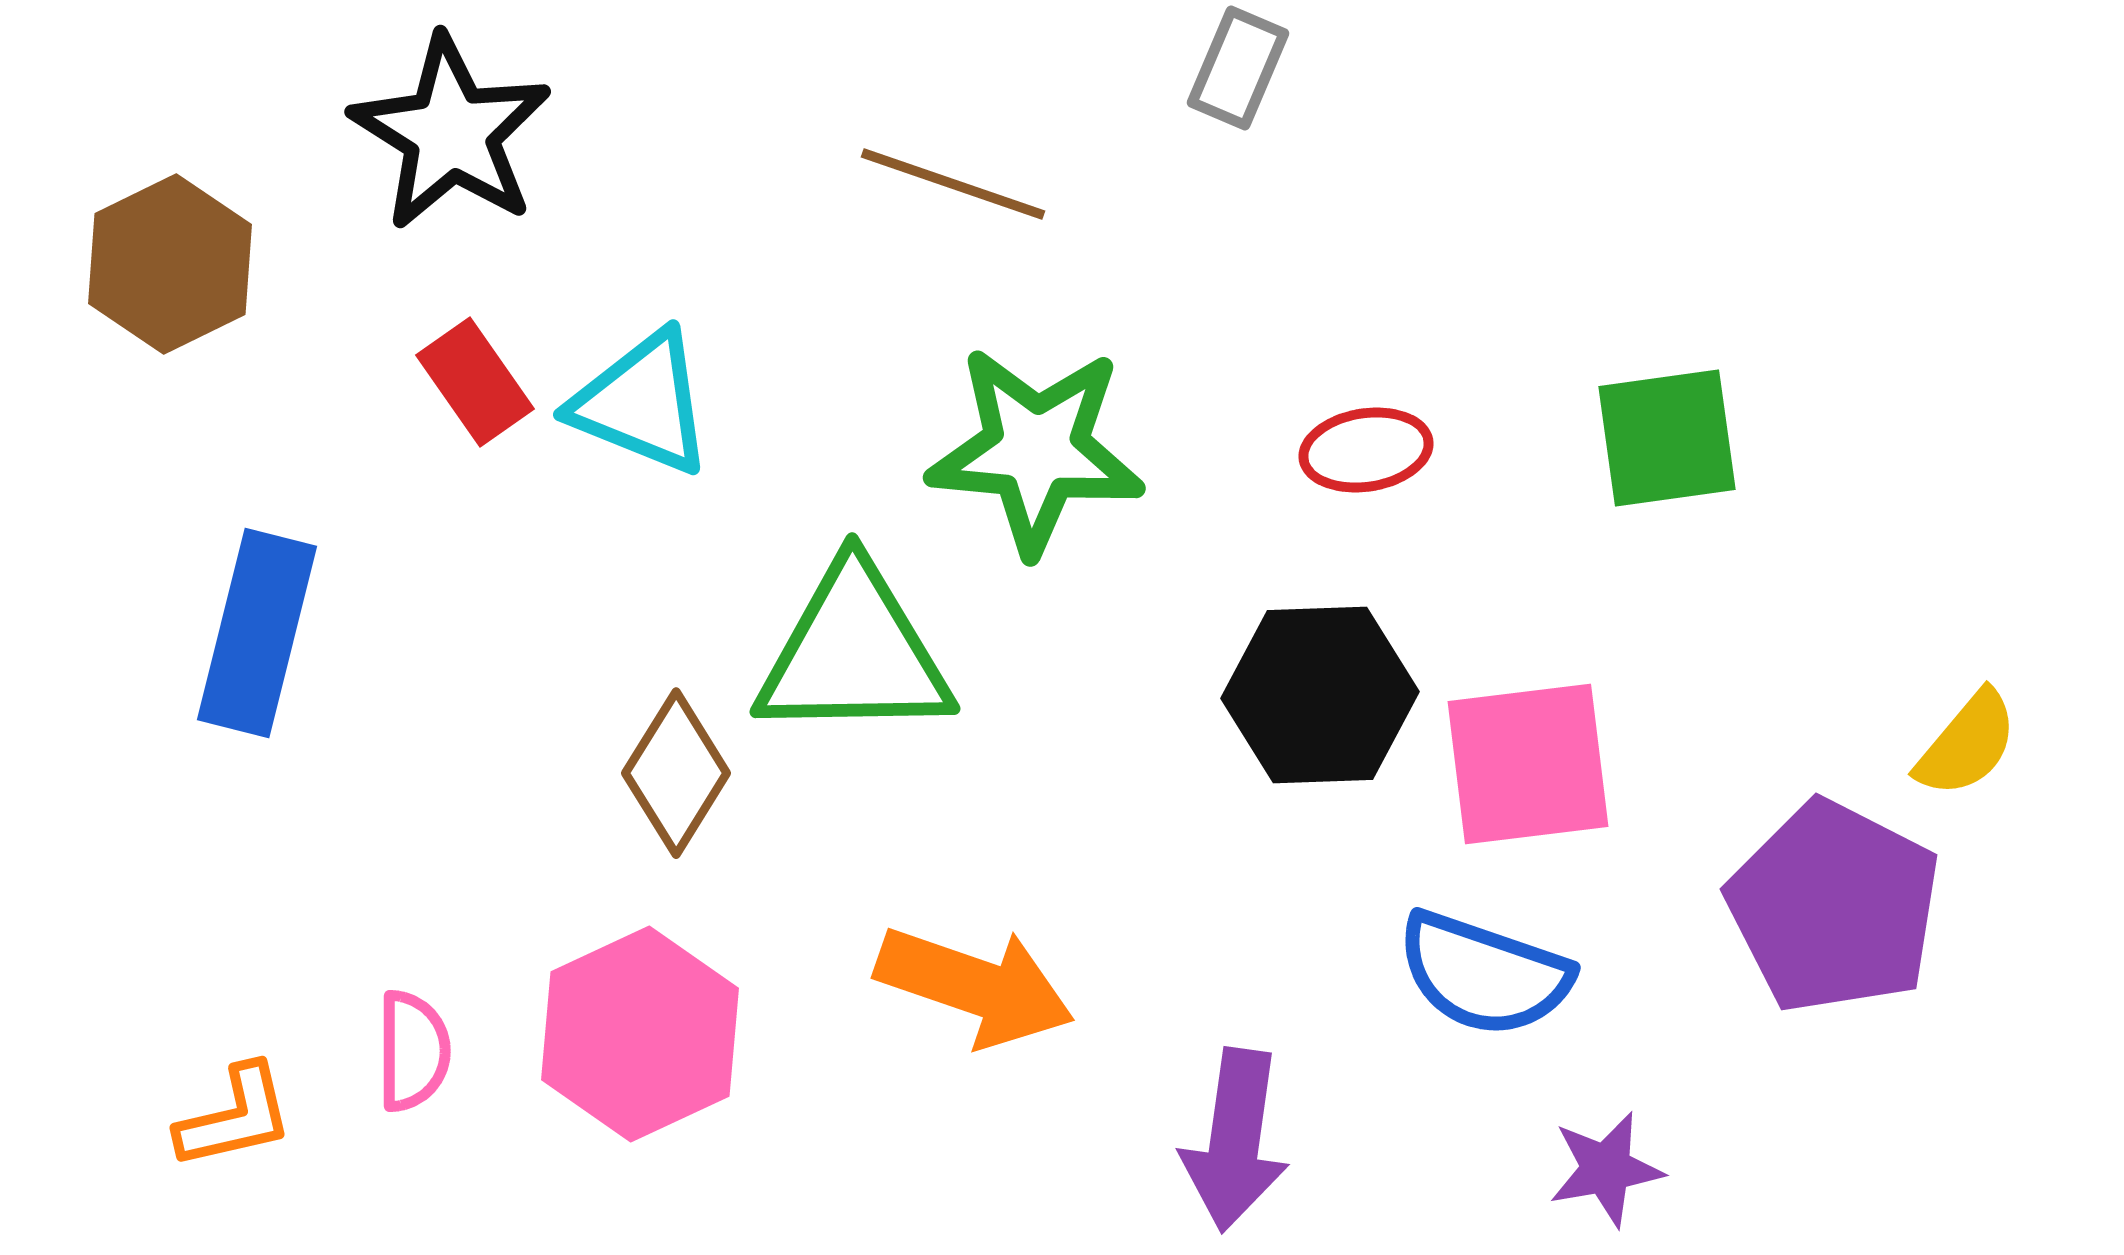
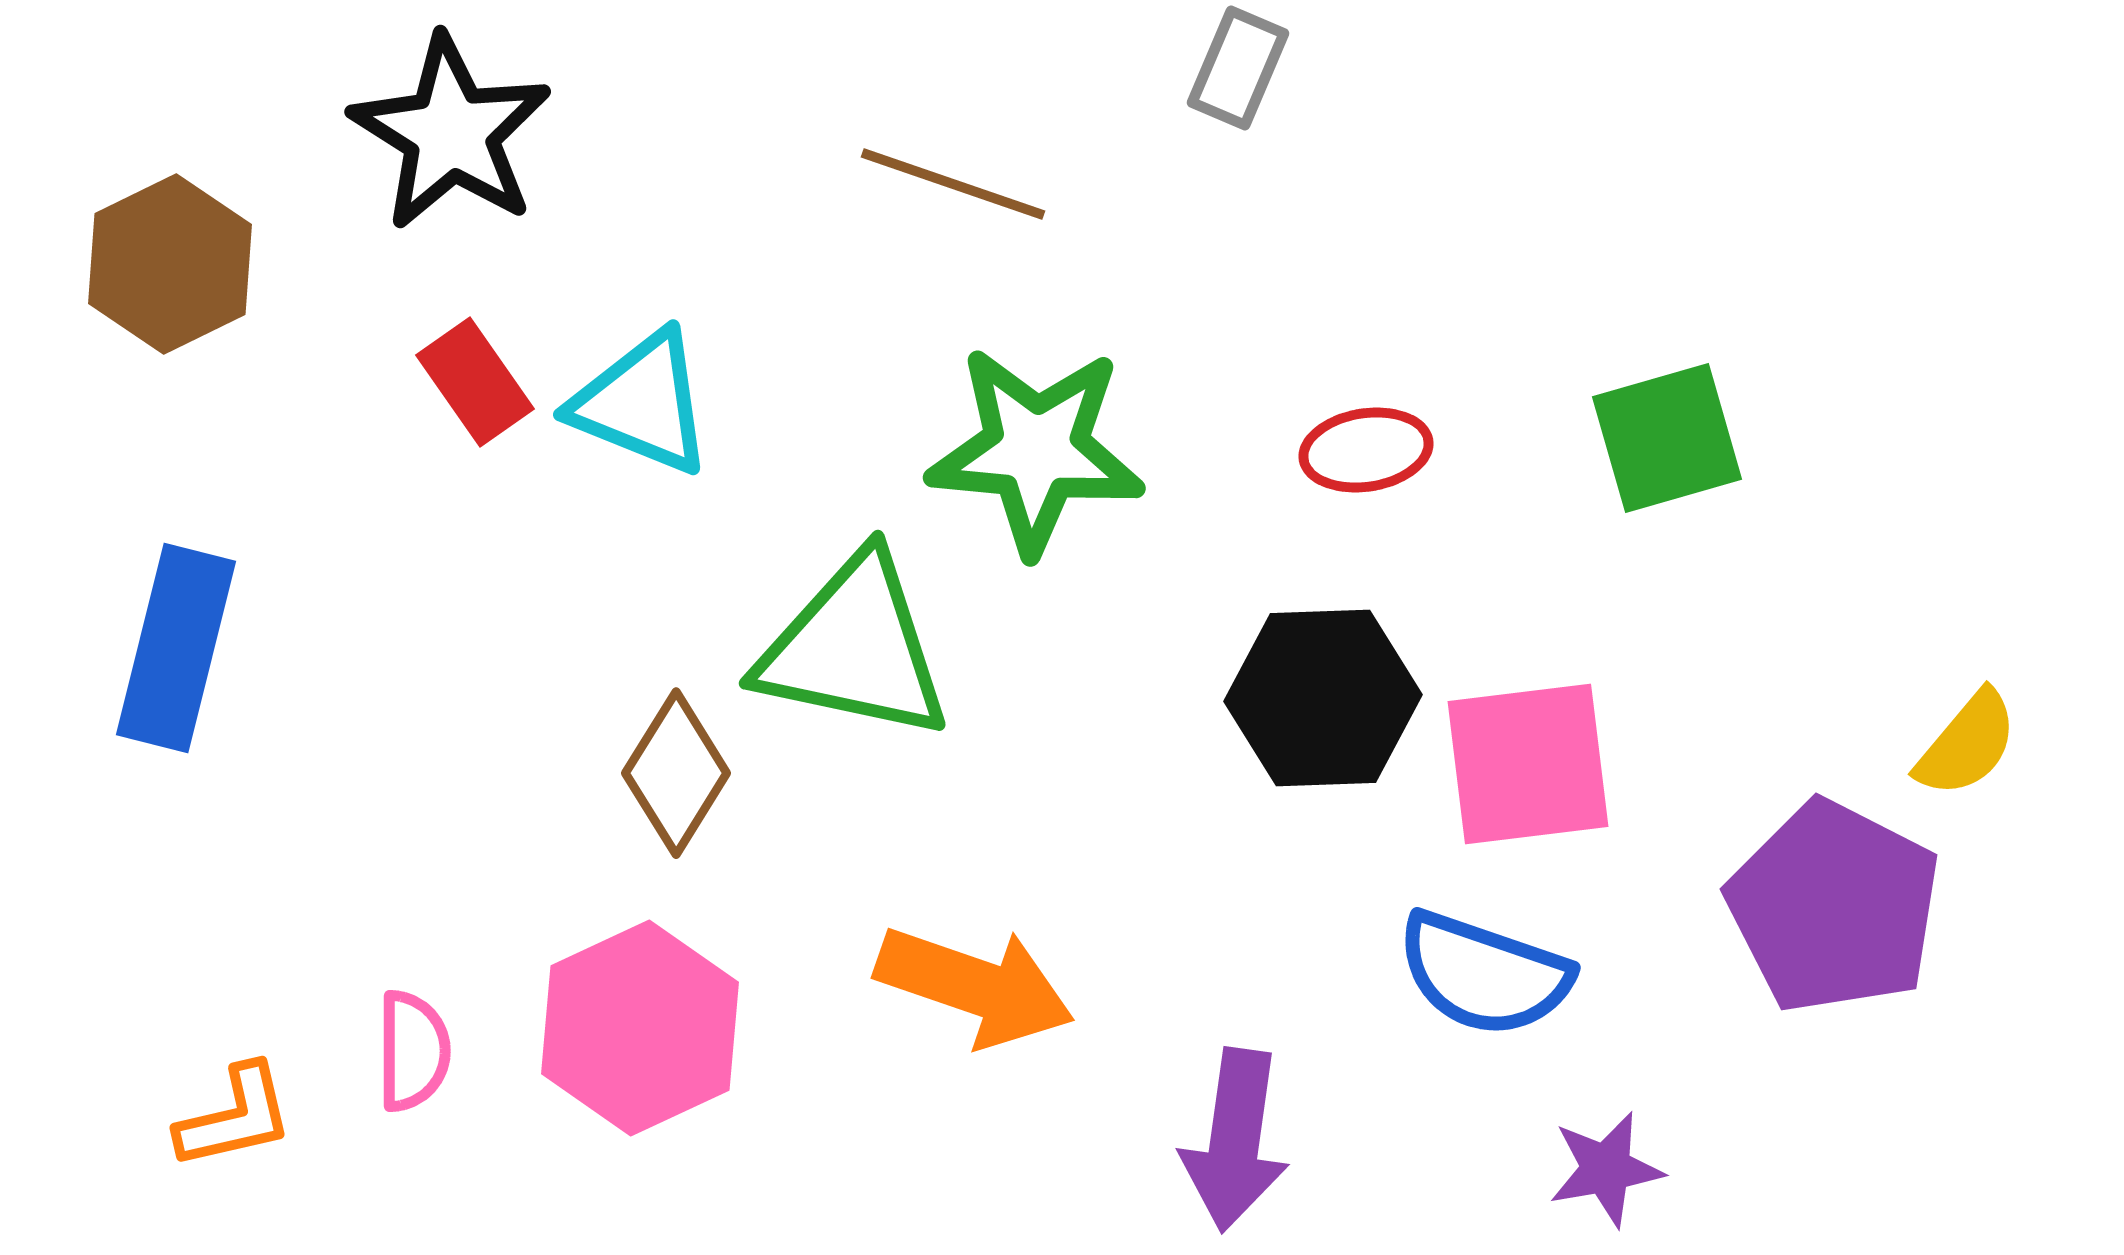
green square: rotated 8 degrees counterclockwise
blue rectangle: moved 81 px left, 15 px down
green triangle: moved 5 px up; rotated 13 degrees clockwise
black hexagon: moved 3 px right, 3 px down
pink hexagon: moved 6 px up
